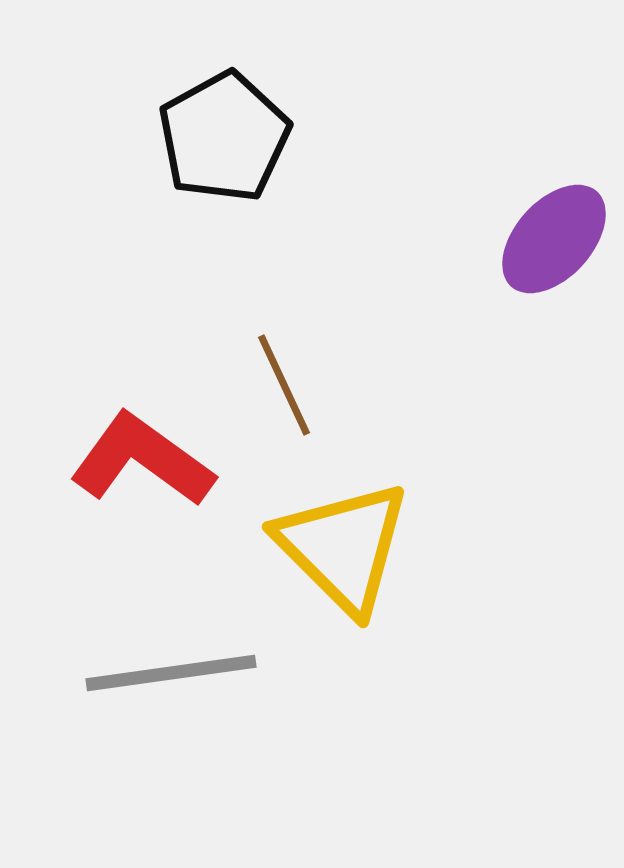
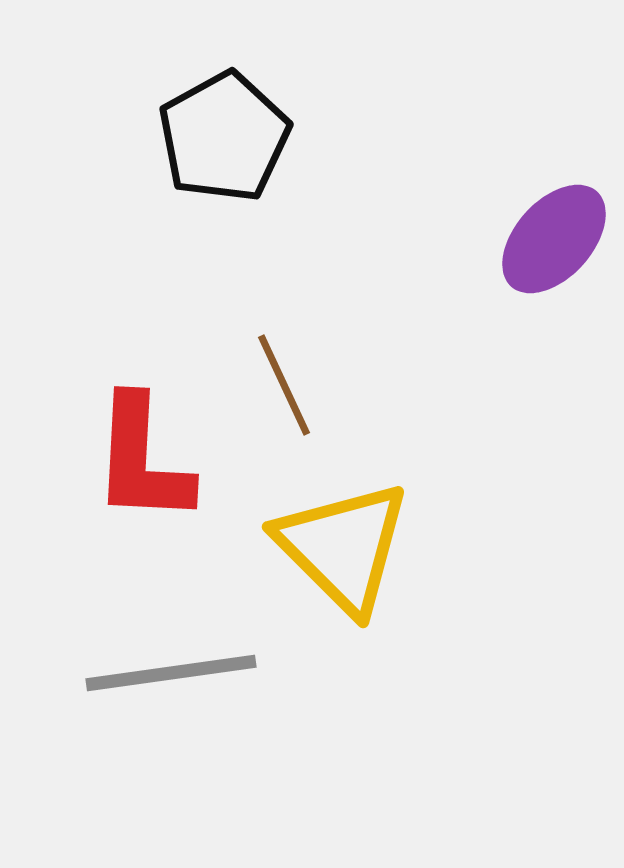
red L-shape: rotated 123 degrees counterclockwise
